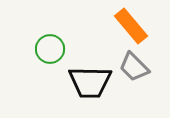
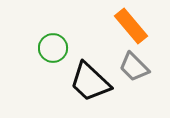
green circle: moved 3 px right, 1 px up
black trapezoid: rotated 42 degrees clockwise
